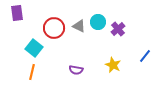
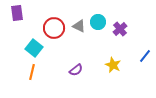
purple cross: moved 2 px right
purple semicircle: rotated 48 degrees counterclockwise
